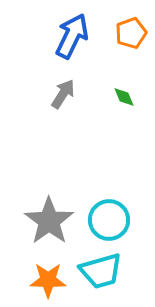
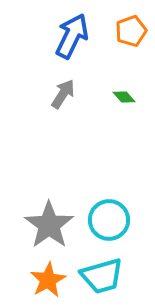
orange pentagon: moved 2 px up
green diamond: rotated 20 degrees counterclockwise
gray star: moved 4 px down
cyan trapezoid: moved 1 px right, 5 px down
orange star: rotated 30 degrees counterclockwise
